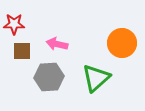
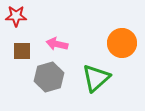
red star: moved 2 px right, 8 px up
gray hexagon: rotated 12 degrees counterclockwise
